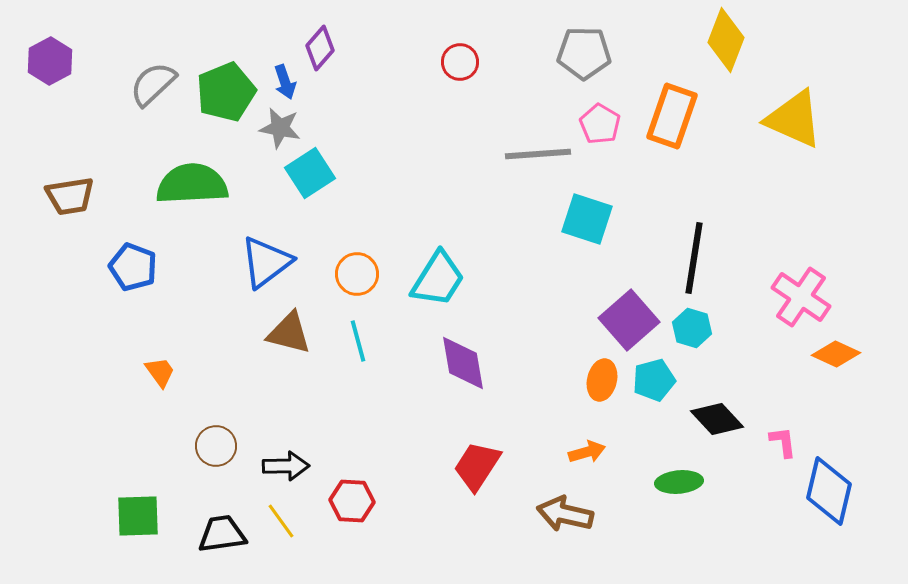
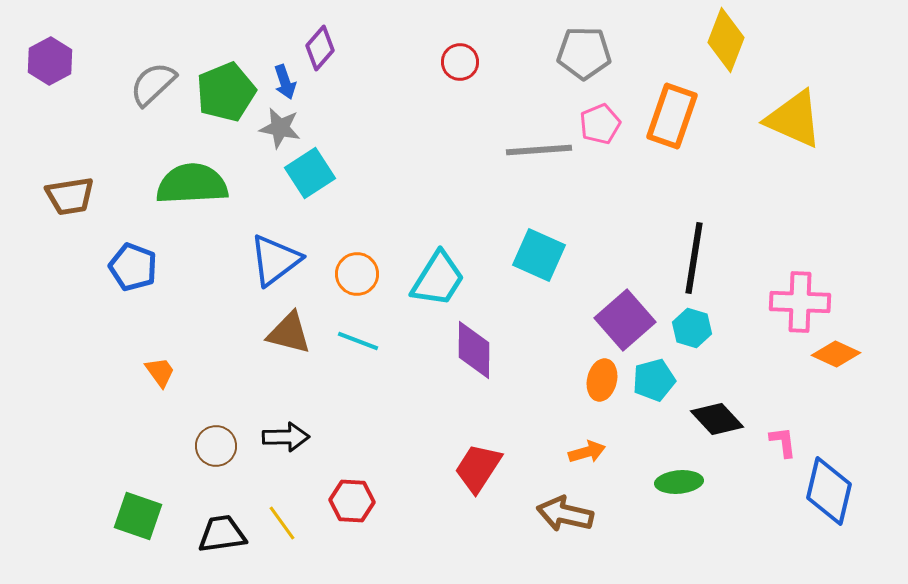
pink pentagon at (600, 124): rotated 18 degrees clockwise
gray line at (538, 154): moved 1 px right, 4 px up
cyan square at (587, 219): moved 48 px left, 36 px down; rotated 6 degrees clockwise
blue triangle at (266, 262): moved 9 px right, 2 px up
pink cross at (801, 297): moved 1 px left, 5 px down; rotated 32 degrees counterclockwise
purple square at (629, 320): moved 4 px left
cyan line at (358, 341): rotated 54 degrees counterclockwise
purple diamond at (463, 363): moved 11 px right, 13 px up; rotated 10 degrees clockwise
black arrow at (286, 466): moved 29 px up
red trapezoid at (477, 466): moved 1 px right, 2 px down
green square at (138, 516): rotated 21 degrees clockwise
yellow line at (281, 521): moved 1 px right, 2 px down
